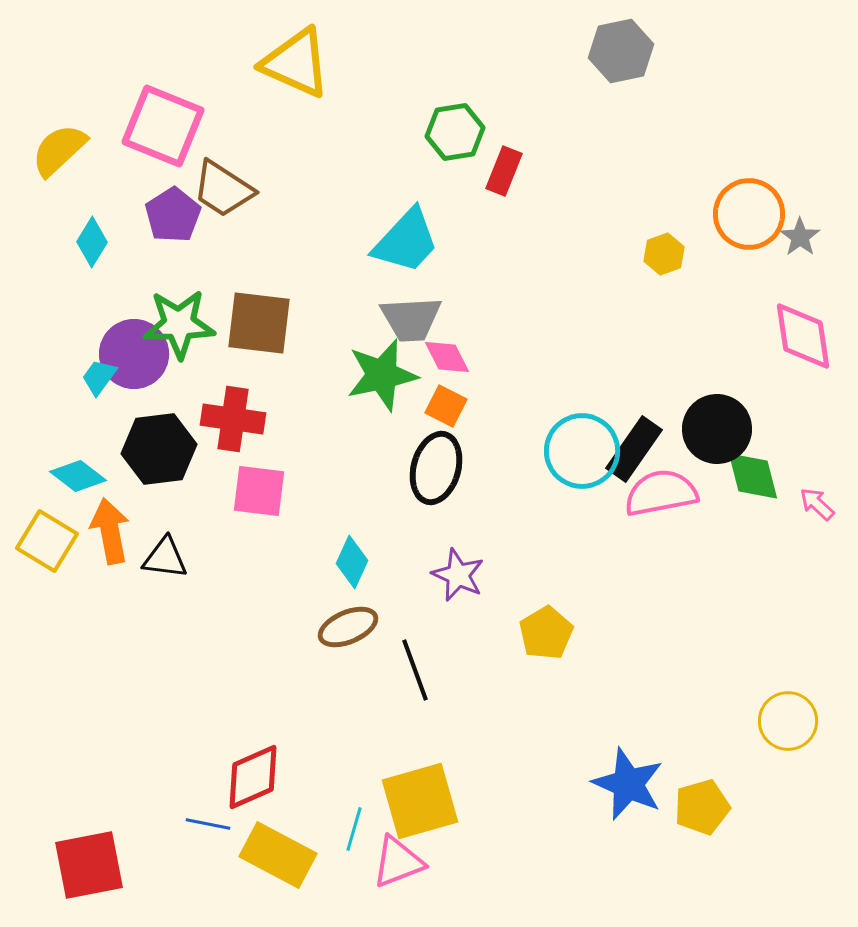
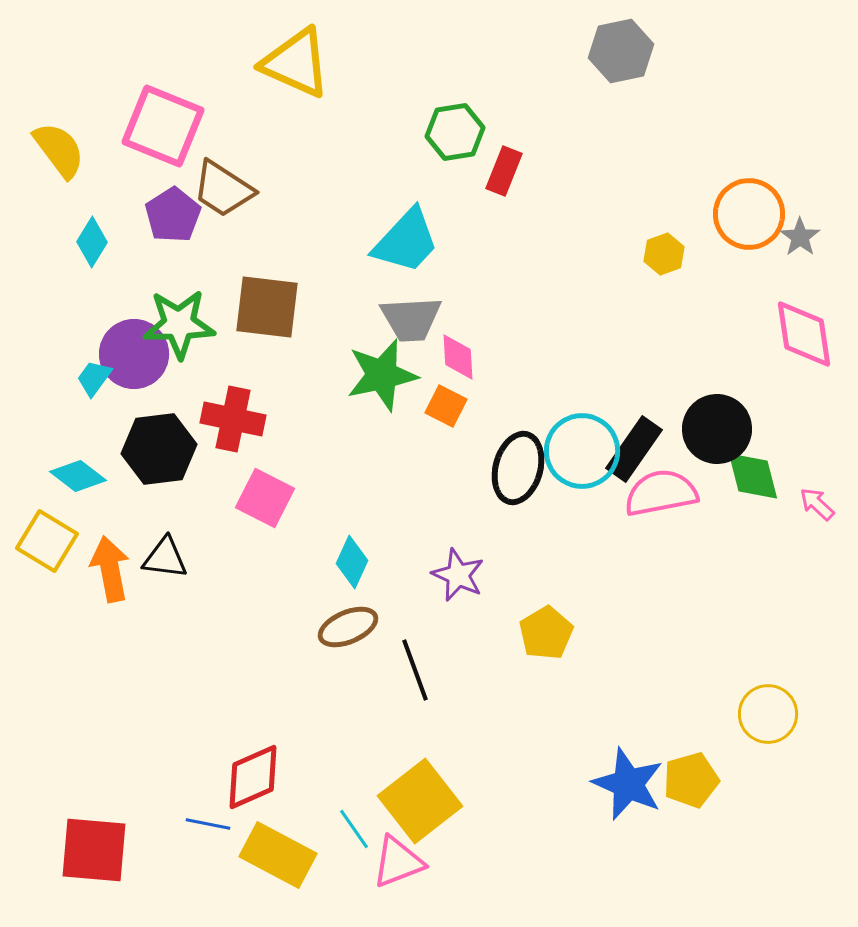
yellow semicircle at (59, 150): rotated 96 degrees clockwise
brown square at (259, 323): moved 8 px right, 16 px up
pink diamond at (803, 336): moved 1 px right, 2 px up
pink diamond at (447, 357): moved 11 px right; rotated 24 degrees clockwise
cyan trapezoid at (99, 377): moved 5 px left, 1 px down
red cross at (233, 419): rotated 4 degrees clockwise
black ellipse at (436, 468): moved 82 px right
pink square at (259, 491): moved 6 px right, 7 px down; rotated 20 degrees clockwise
orange arrow at (110, 531): moved 38 px down
yellow circle at (788, 721): moved 20 px left, 7 px up
yellow square at (420, 801): rotated 22 degrees counterclockwise
yellow pentagon at (702, 807): moved 11 px left, 27 px up
cyan line at (354, 829): rotated 51 degrees counterclockwise
red square at (89, 865): moved 5 px right, 15 px up; rotated 16 degrees clockwise
